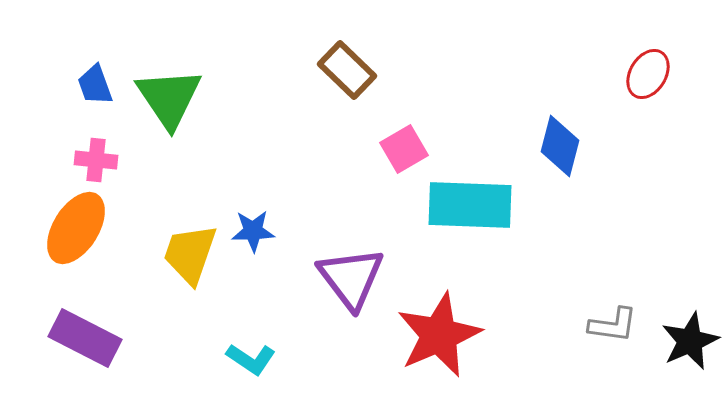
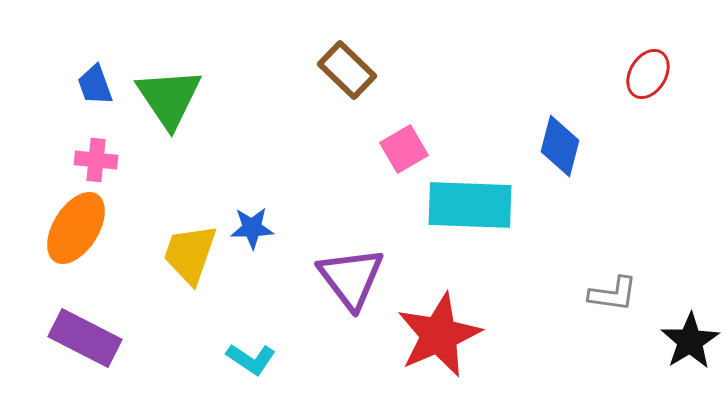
blue star: moved 1 px left, 3 px up
gray L-shape: moved 31 px up
black star: rotated 8 degrees counterclockwise
